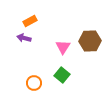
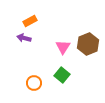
brown hexagon: moved 2 px left, 3 px down; rotated 20 degrees counterclockwise
